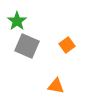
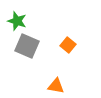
green star: rotated 18 degrees counterclockwise
orange square: moved 1 px right; rotated 14 degrees counterclockwise
